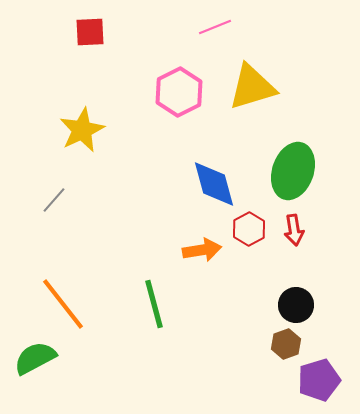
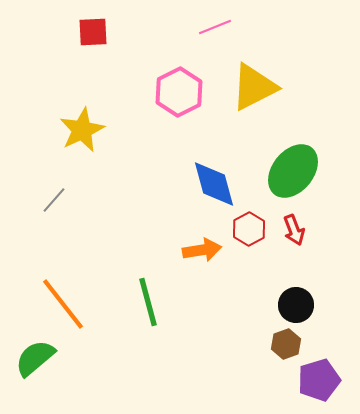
red square: moved 3 px right
yellow triangle: moved 2 px right; rotated 10 degrees counterclockwise
green ellipse: rotated 20 degrees clockwise
red arrow: rotated 12 degrees counterclockwise
green line: moved 6 px left, 2 px up
green semicircle: rotated 12 degrees counterclockwise
